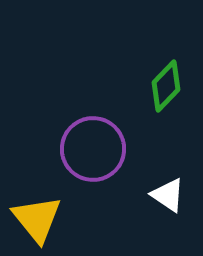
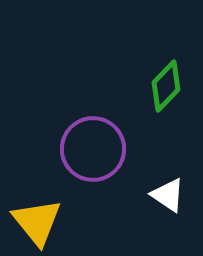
yellow triangle: moved 3 px down
